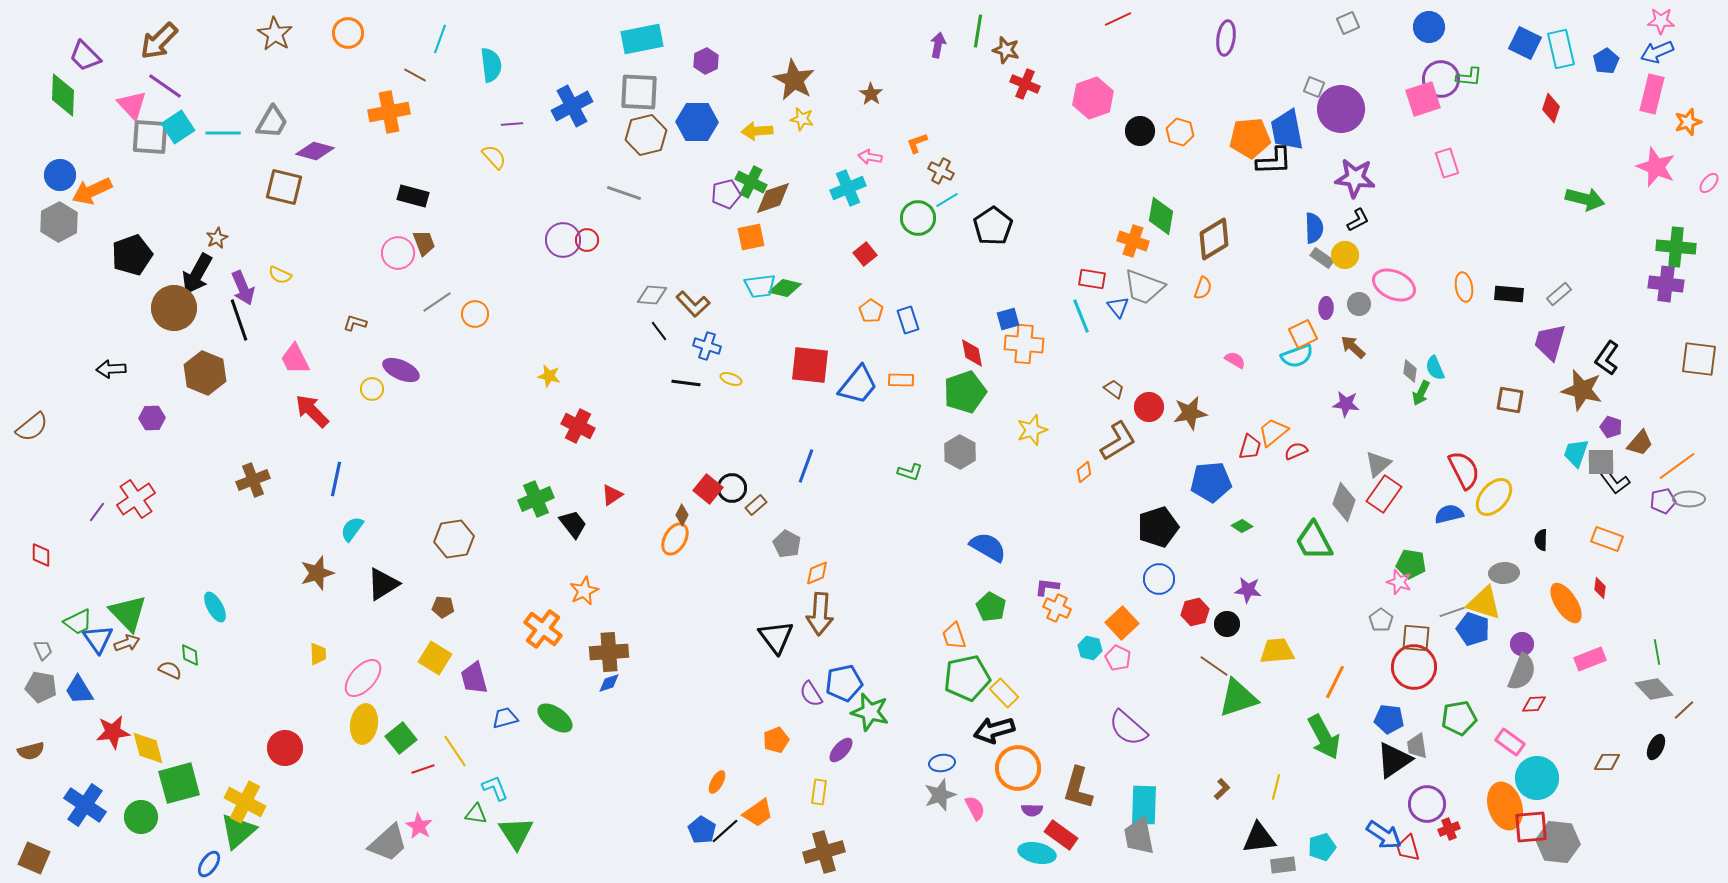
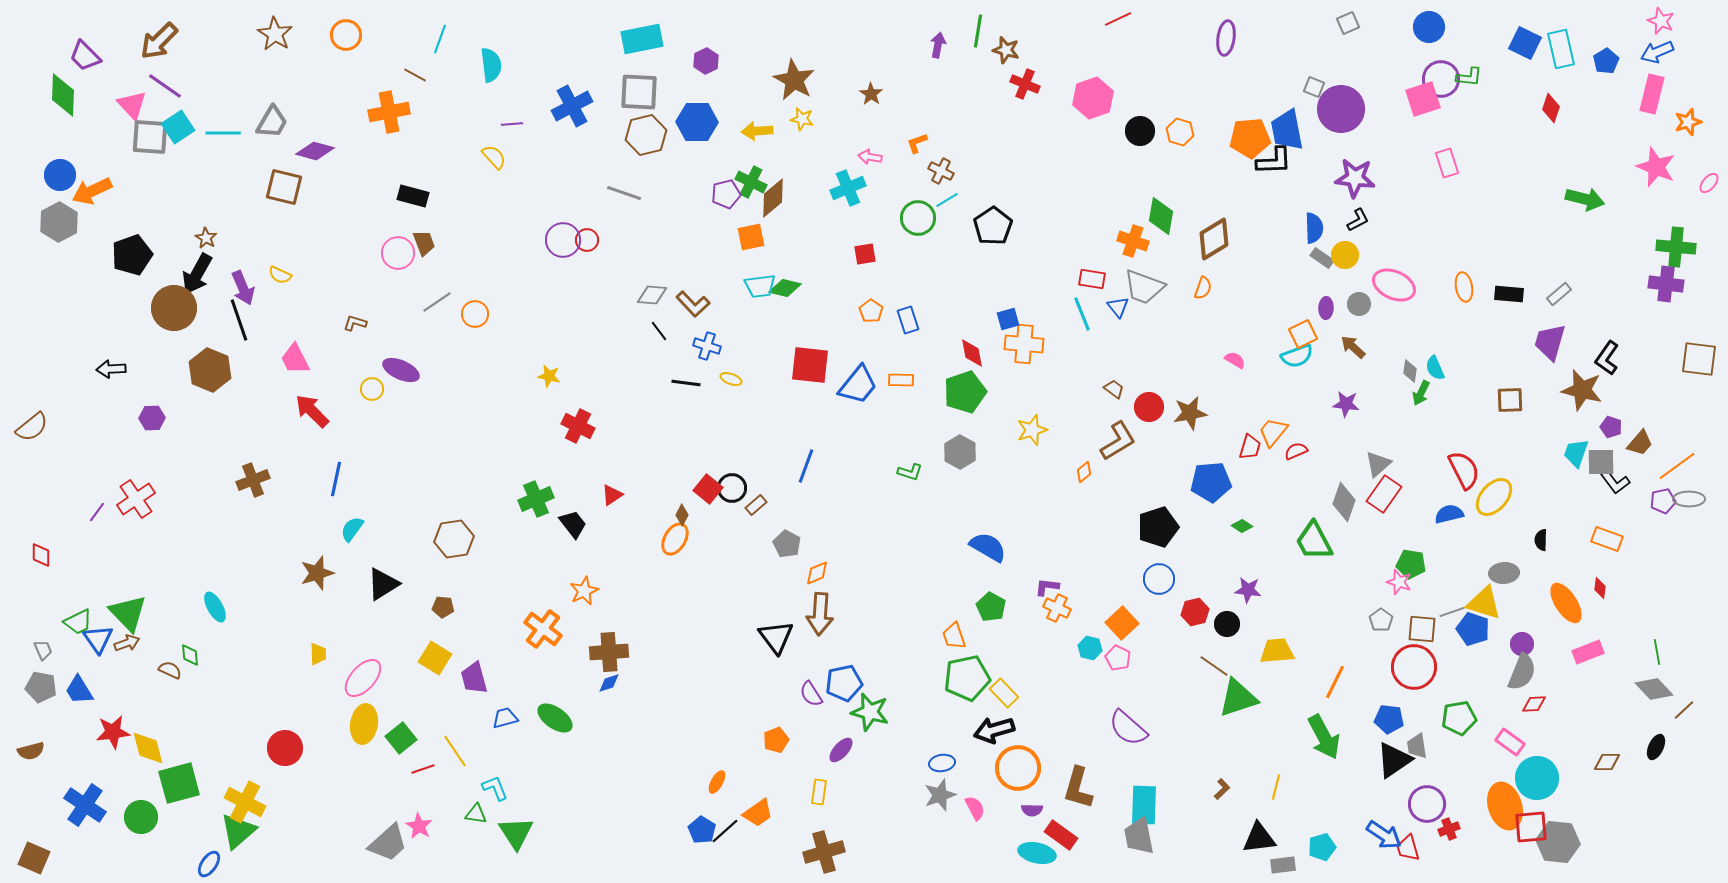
pink star at (1661, 21): rotated 20 degrees clockwise
orange circle at (348, 33): moved 2 px left, 2 px down
brown diamond at (773, 198): rotated 21 degrees counterclockwise
brown star at (217, 238): moved 11 px left; rotated 15 degrees counterclockwise
red square at (865, 254): rotated 30 degrees clockwise
cyan line at (1081, 316): moved 1 px right, 2 px up
brown hexagon at (205, 373): moved 5 px right, 3 px up
brown square at (1510, 400): rotated 12 degrees counterclockwise
orange trapezoid at (1273, 432): rotated 12 degrees counterclockwise
brown square at (1416, 638): moved 6 px right, 9 px up
pink rectangle at (1590, 659): moved 2 px left, 7 px up
